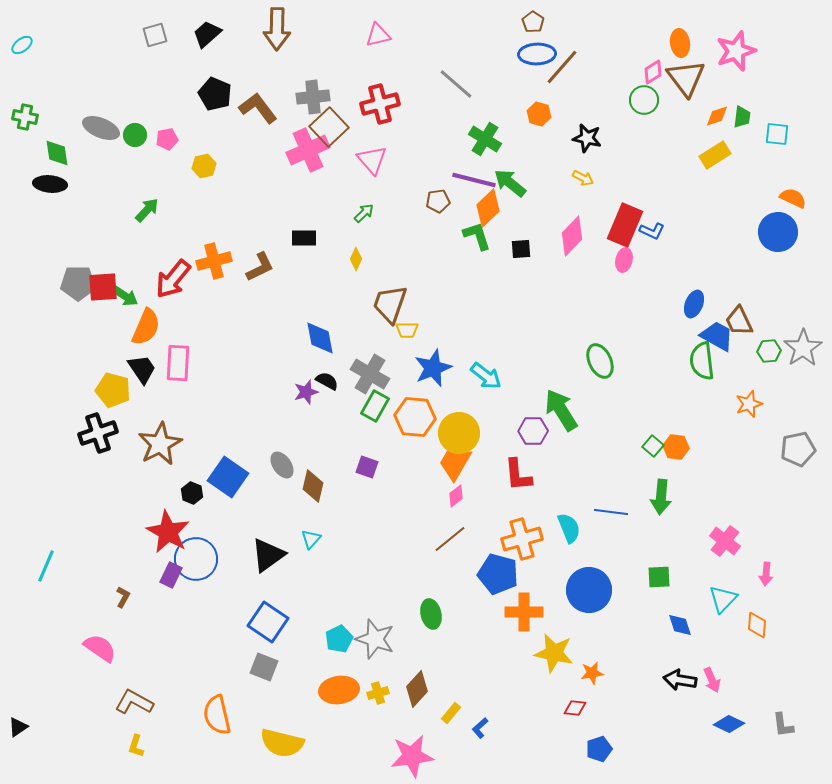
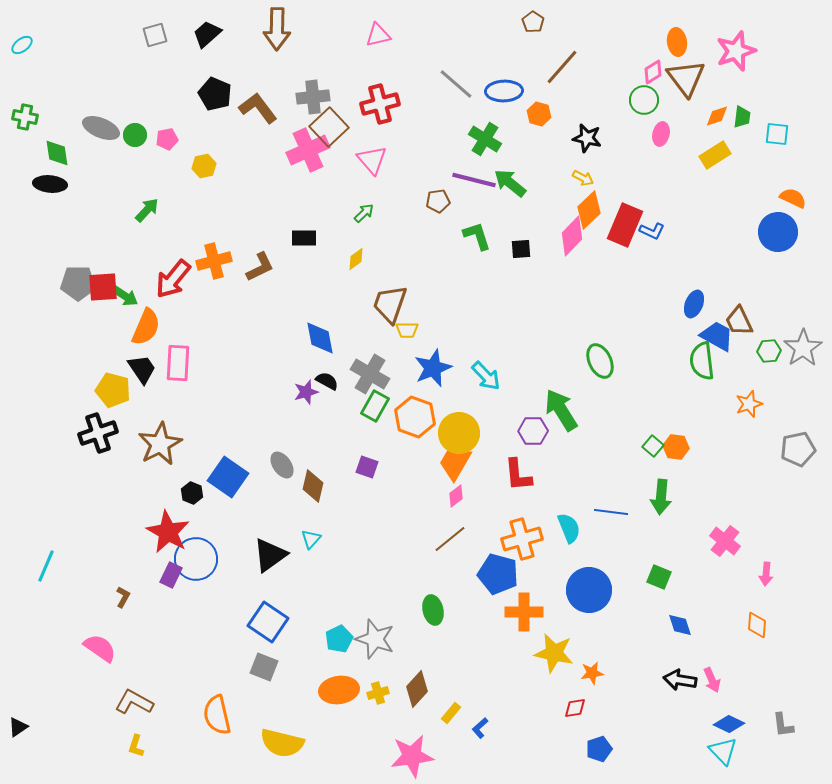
orange ellipse at (680, 43): moved 3 px left, 1 px up
blue ellipse at (537, 54): moved 33 px left, 37 px down
orange diamond at (488, 208): moved 101 px right, 2 px down
yellow diamond at (356, 259): rotated 30 degrees clockwise
pink ellipse at (624, 260): moved 37 px right, 126 px up
cyan arrow at (486, 376): rotated 8 degrees clockwise
orange hexagon at (415, 417): rotated 15 degrees clockwise
black triangle at (268, 555): moved 2 px right
green square at (659, 577): rotated 25 degrees clockwise
cyan triangle at (723, 599): moved 152 px down; rotated 28 degrees counterclockwise
green ellipse at (431, 614): moved 2 px right, 4 px up
red diamond at (575, 708): rotated 15 degrees counterclockwise
